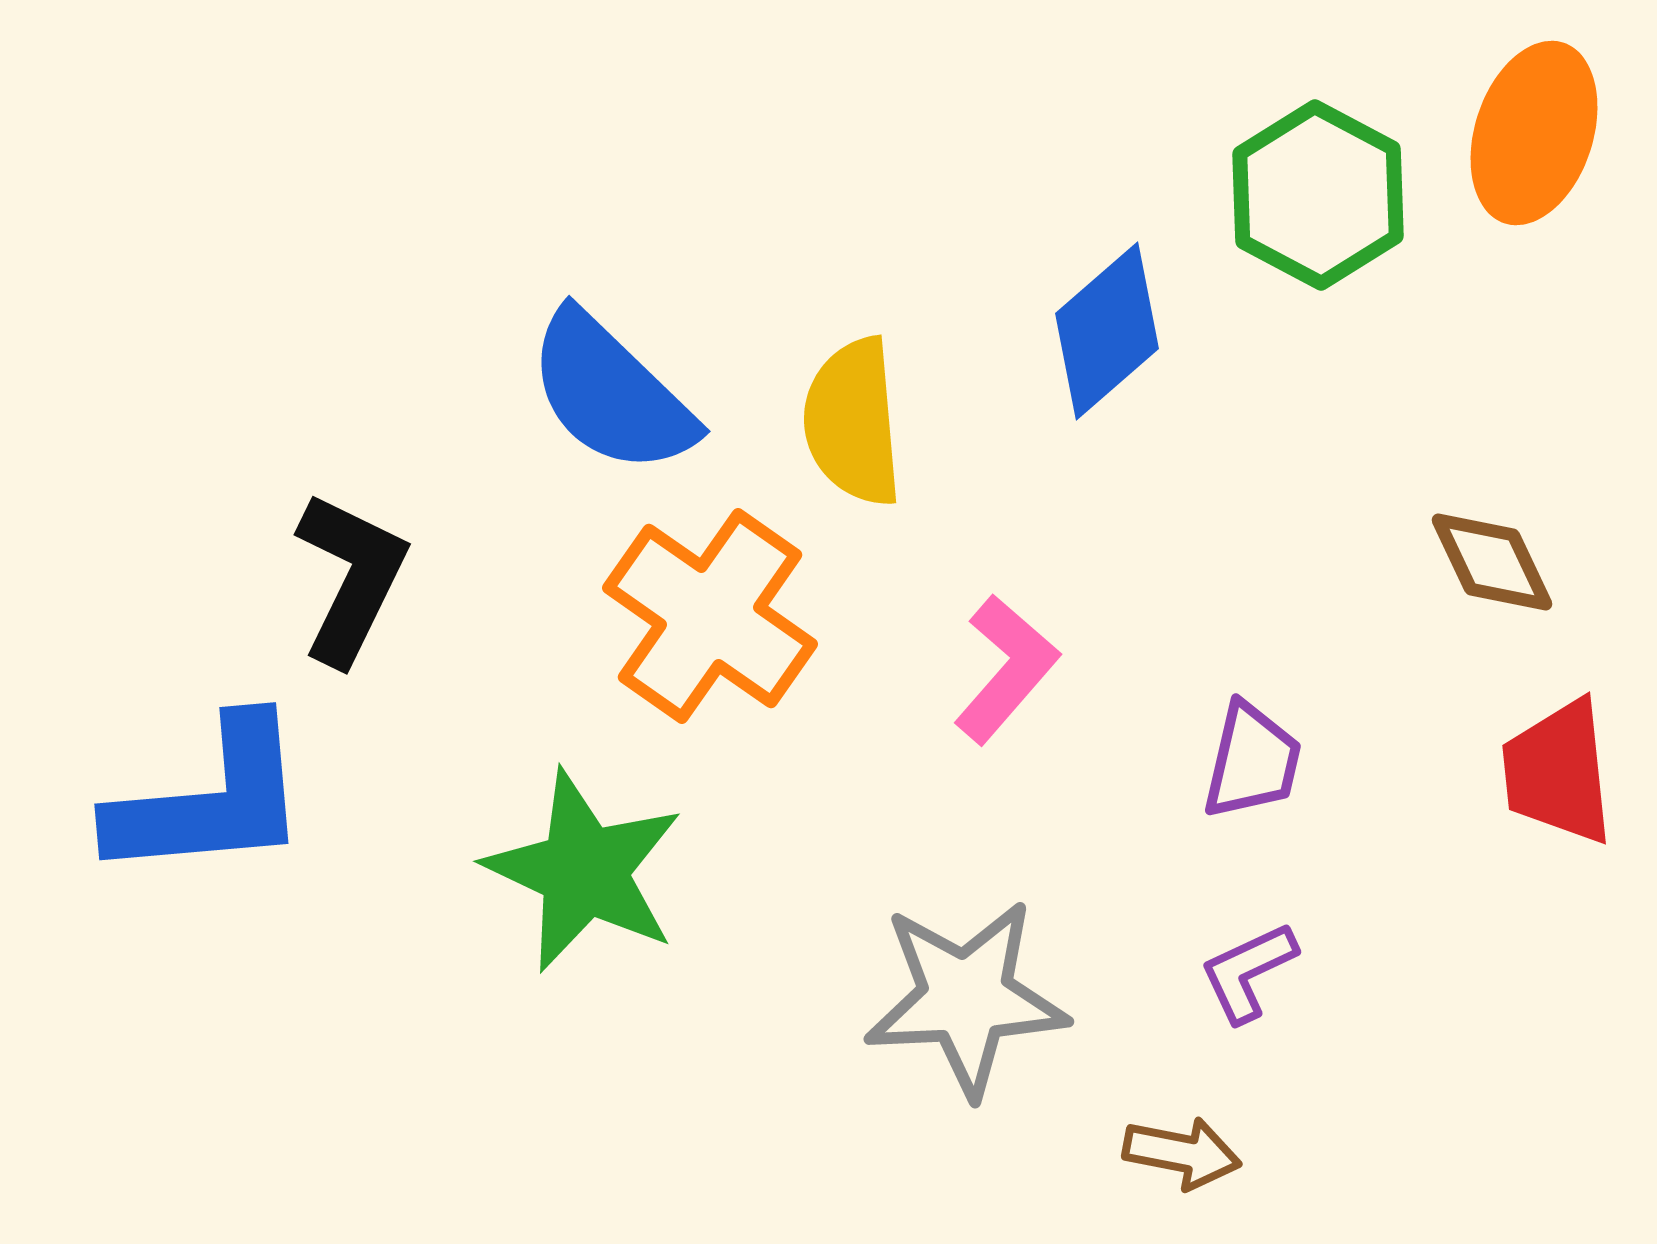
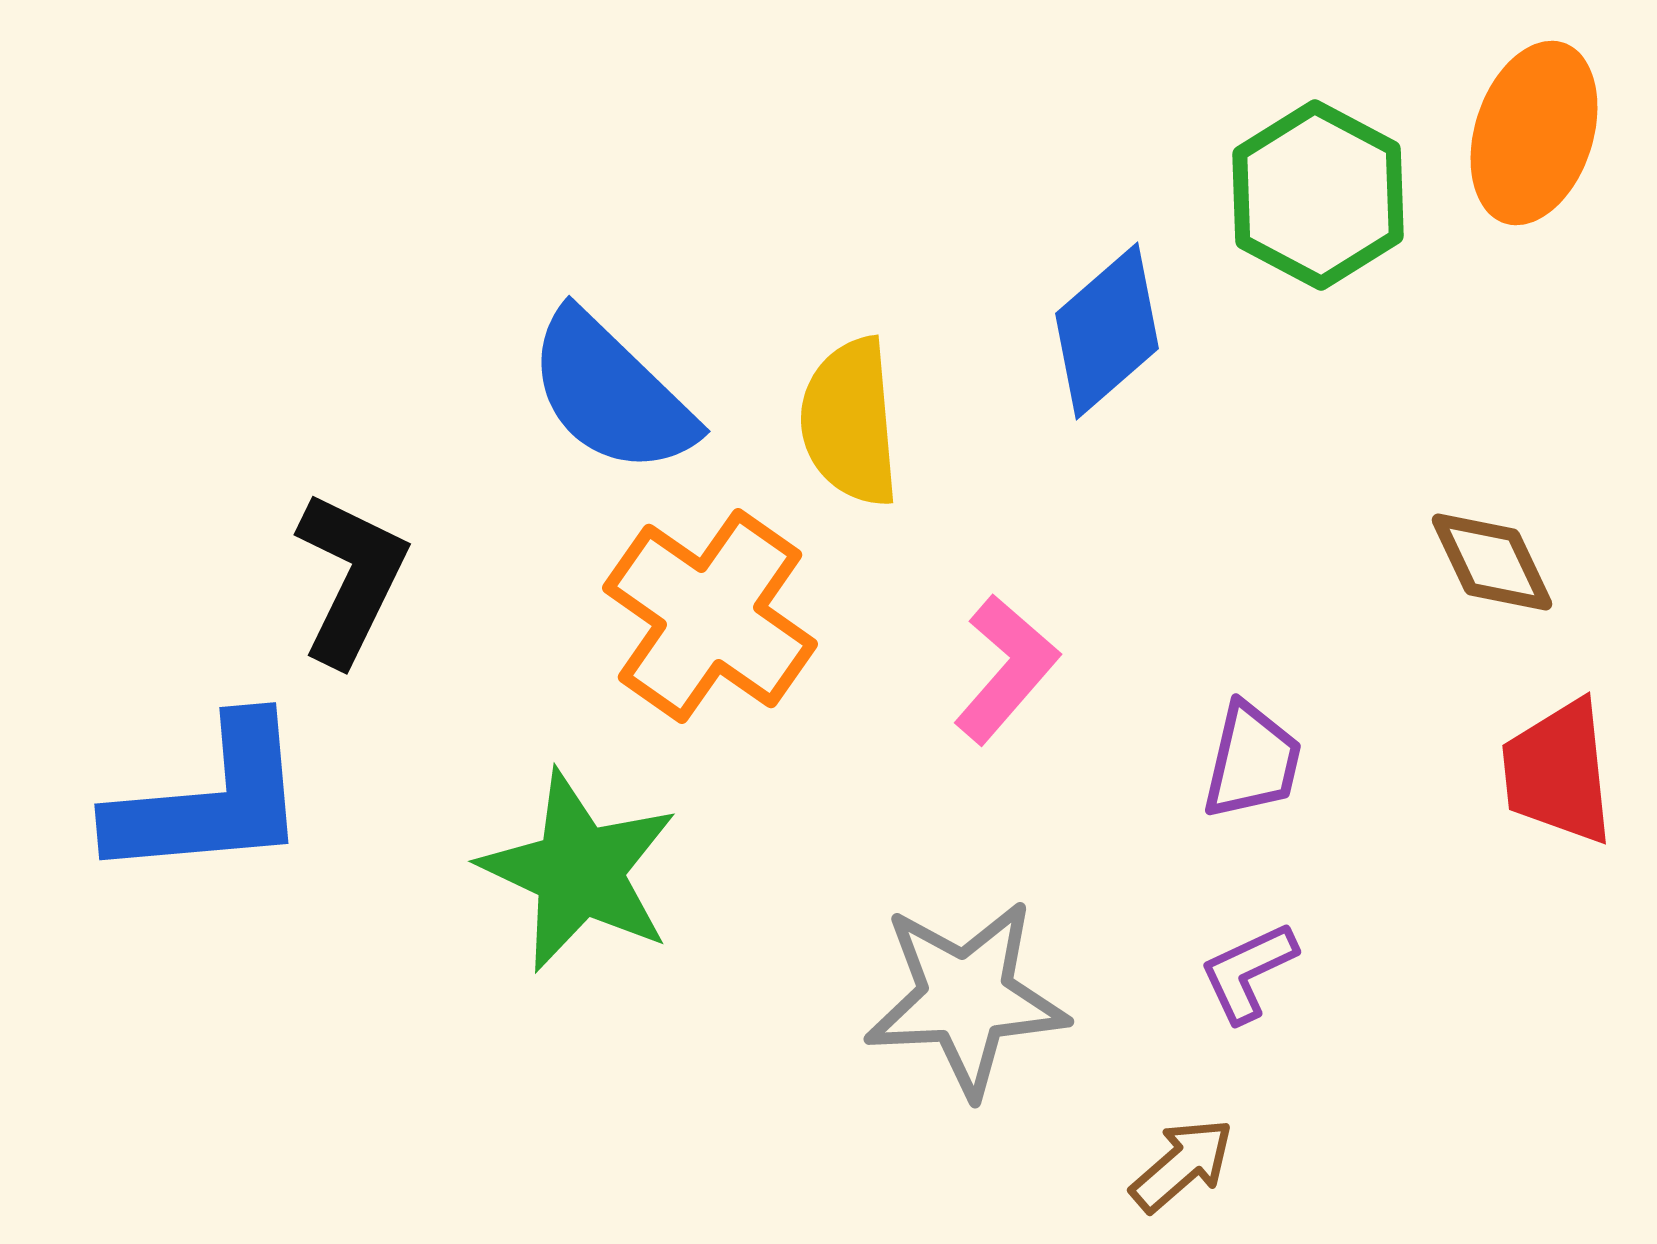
yellow semicircle: moved 3 px left
green star: moved 5 px left
brown arrow: moved 12 px down; rotated 52 degrees counterclockwise
